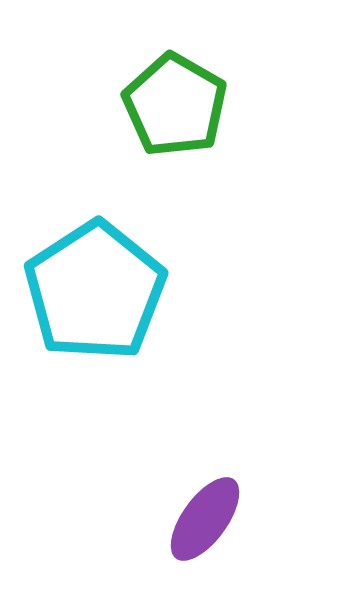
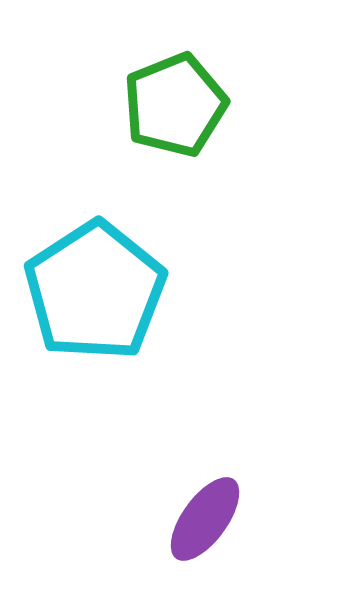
green pentagon: rotated 20 degrees clockwise
